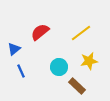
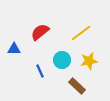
blue triangle: rotated 40 degrees clockwise
cyan circle: moved 3 px right, 7 px up
blue line: moved 19 px right
